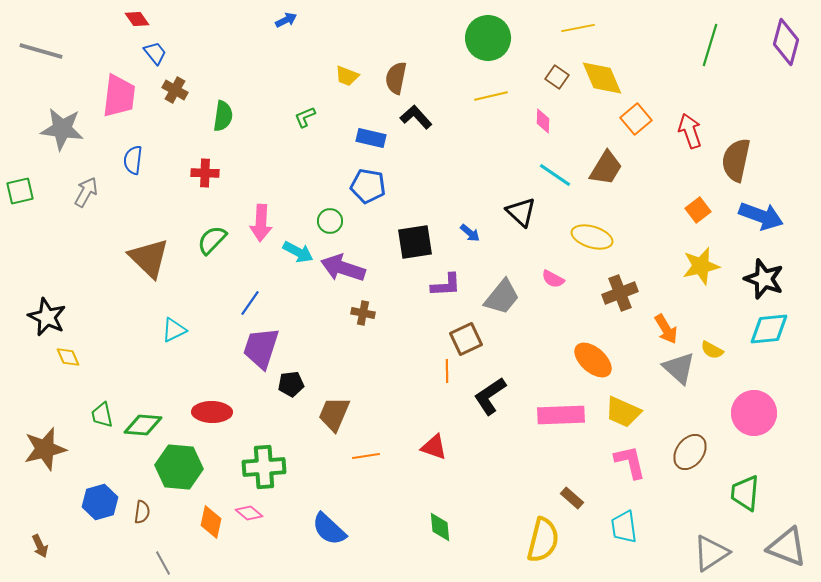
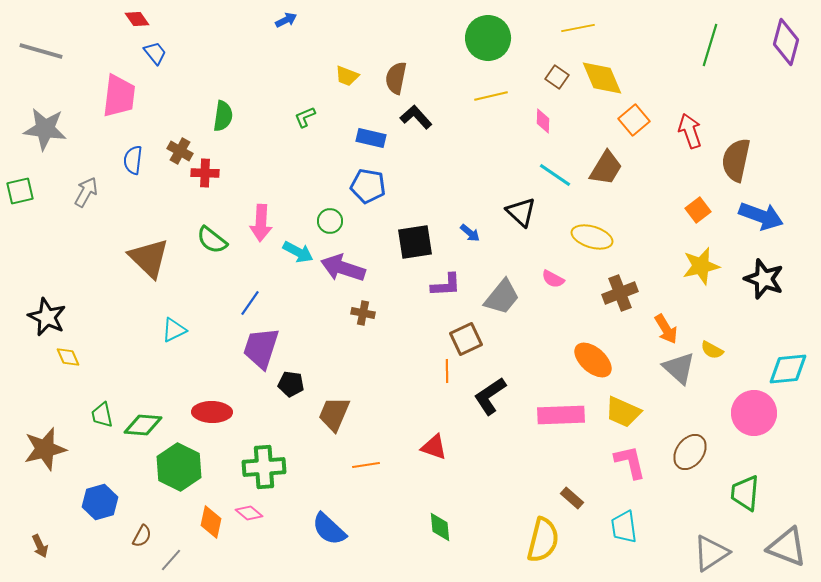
brown cross at (175, 90): moved 5 px right, 61 px down
orange square at (636, 119): moved 2 px left, 1 px down
gray star at (62, 129): moved 17 px left
green semicircle at (212, 240): rotated 96 degrees counterclockwise
cyan diamond at (769, 329): moved 19 px right, 40 px down
black pentagon at (291, 384): rotated 15 degrees clockwise
orange line at (366, 456): moved 9 px down
green hexagon at (179, 467): rotated 21 degrees clockwise
brown semicircle at (142, 512): moved 24 px down; rotated 20 degrees clockwise
gray line at (163, 563): moved 8 px right, 3 px up; rotated 70 degrees clockwise
